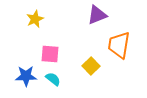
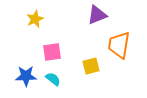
pink square: moved 2 px right, 2 px up; rotated 12 degrees counterclockwise
yellow square: rotated 30 degrees clockwise
